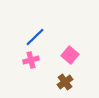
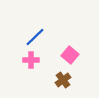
pink cross: rotated 14 degrees clockwise
brown cross: moved 2 px left, 2 px up
